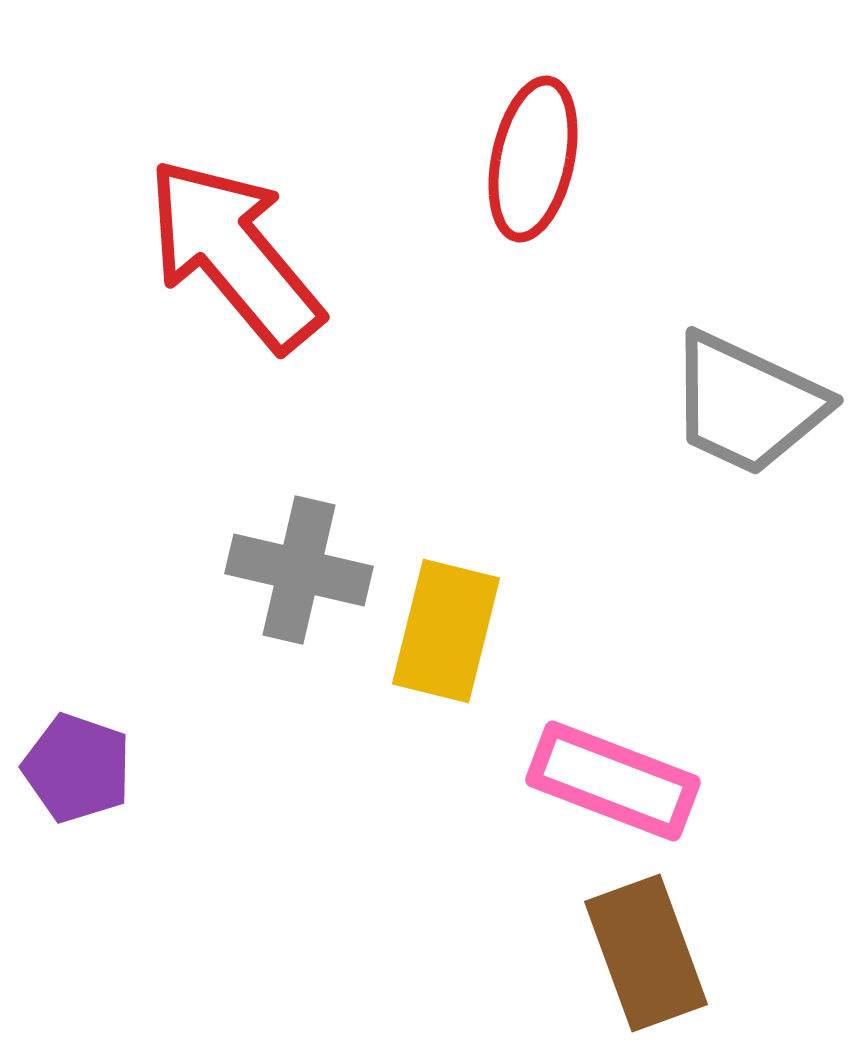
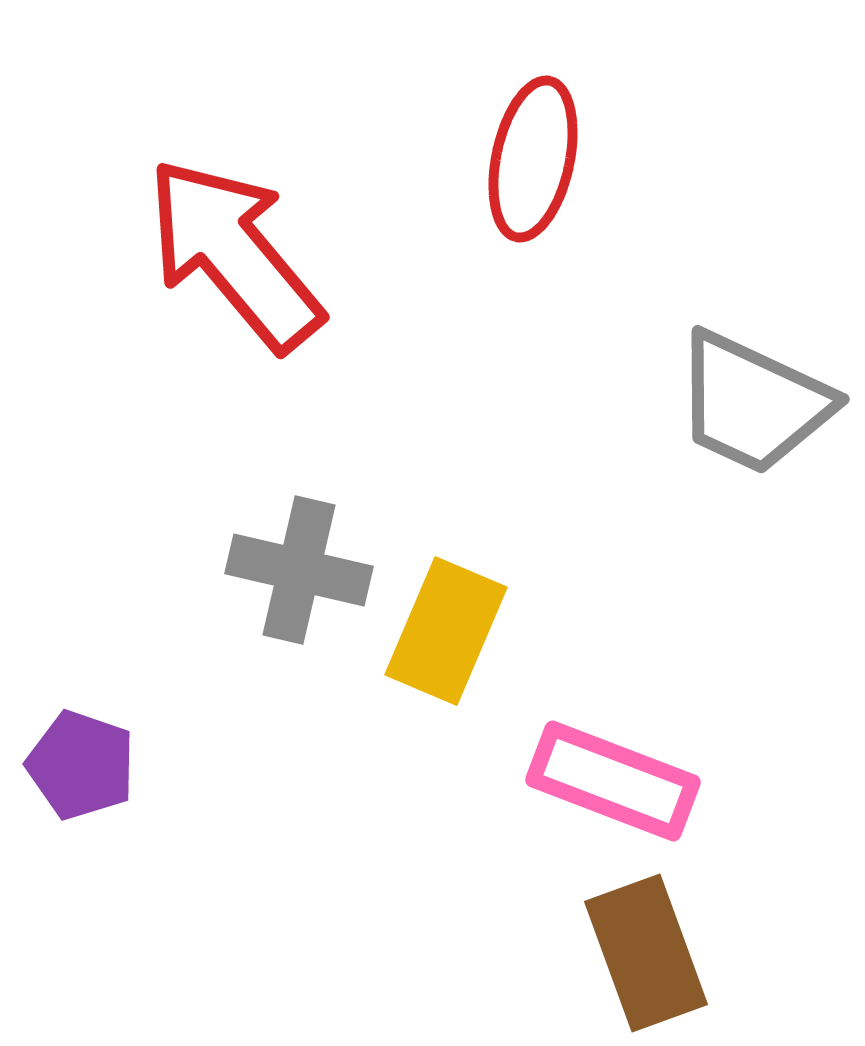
gray trapezoid: moved 6 px right, 1 px up
yellow rectangle: rotated 9 degrees clockwise
purple pentagon: moved 4 px right, 3 px up
